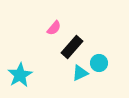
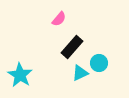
pink semicircle: moved 5 px right, 9 px up
cyan star: rotated 10 degrees counterclockwise
